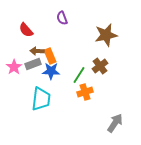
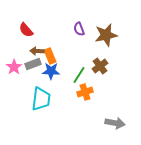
purple semicircle: moved 17 px right, 11 px down
gray arrow: rotated 66 degrees clockwise
